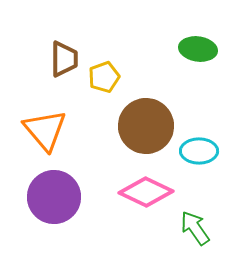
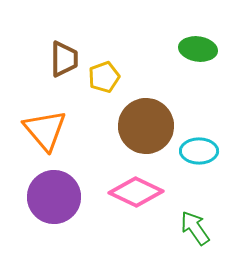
pink diamond: moved 10 px left
